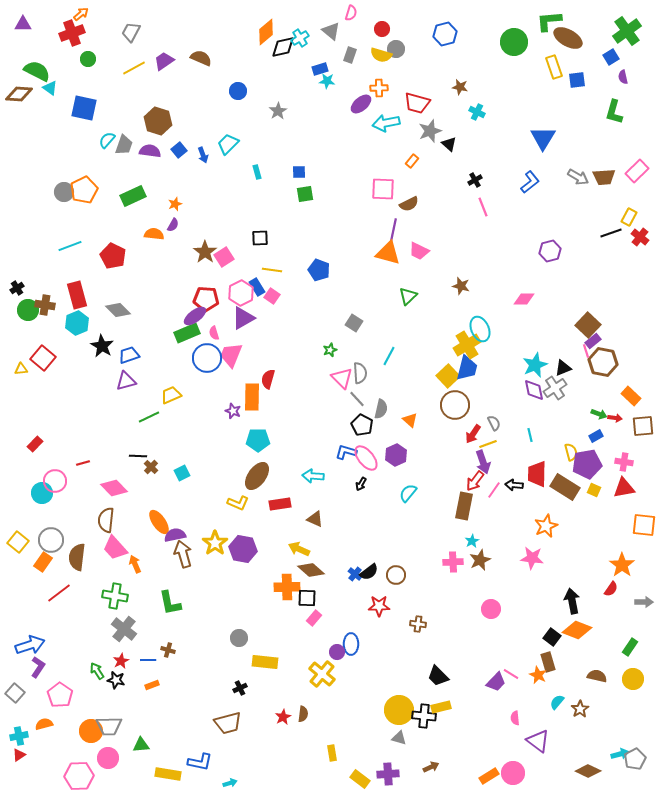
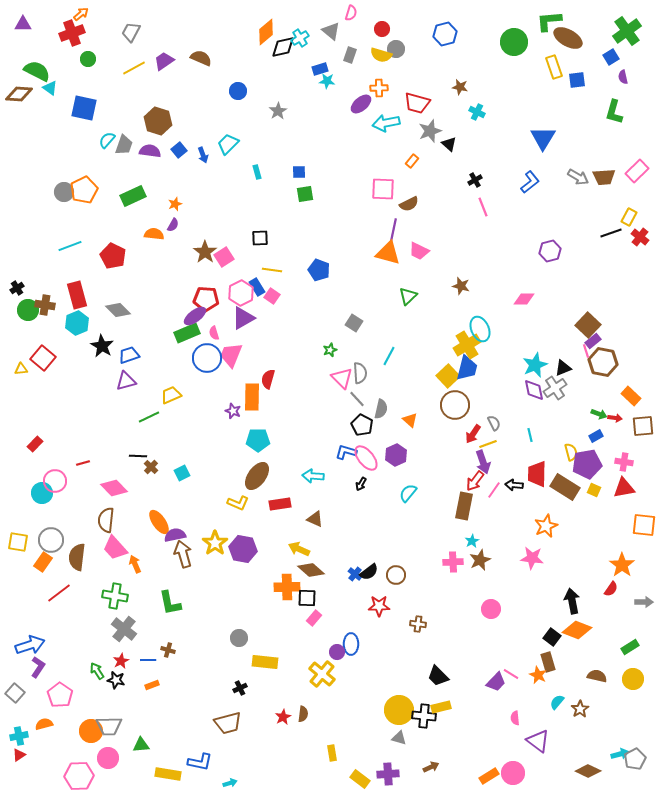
yellow square at (18, 542): rotated 30 degrees counterclockwise
green rectangle at (630, 647): rotated 24 degrees clockwise
